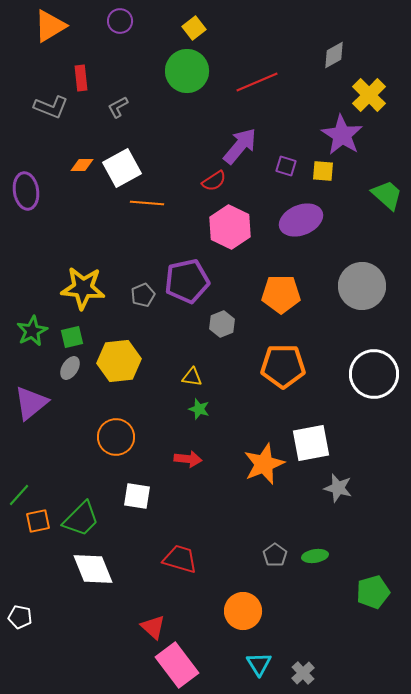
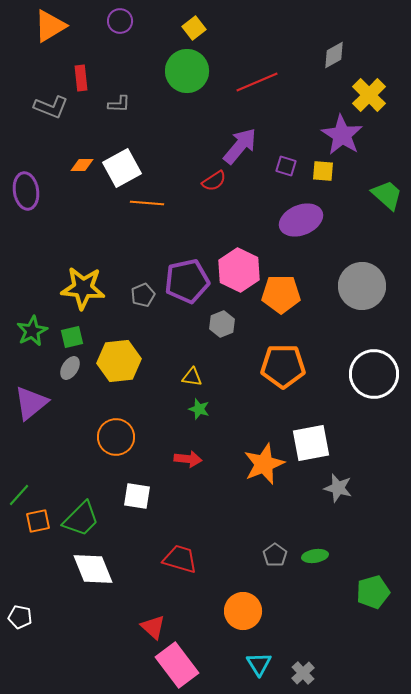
gray L-shape at (118, 107): moved 1 px right, 3 px up; rotated 150 degrees counterclockwise
pink hexagon at (230, 227): moved 9 px right, 43 px down
